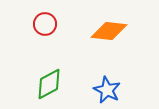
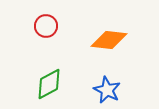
red circle: moved 1 px right, 2 px down
orange diamond: moved 9 px down
